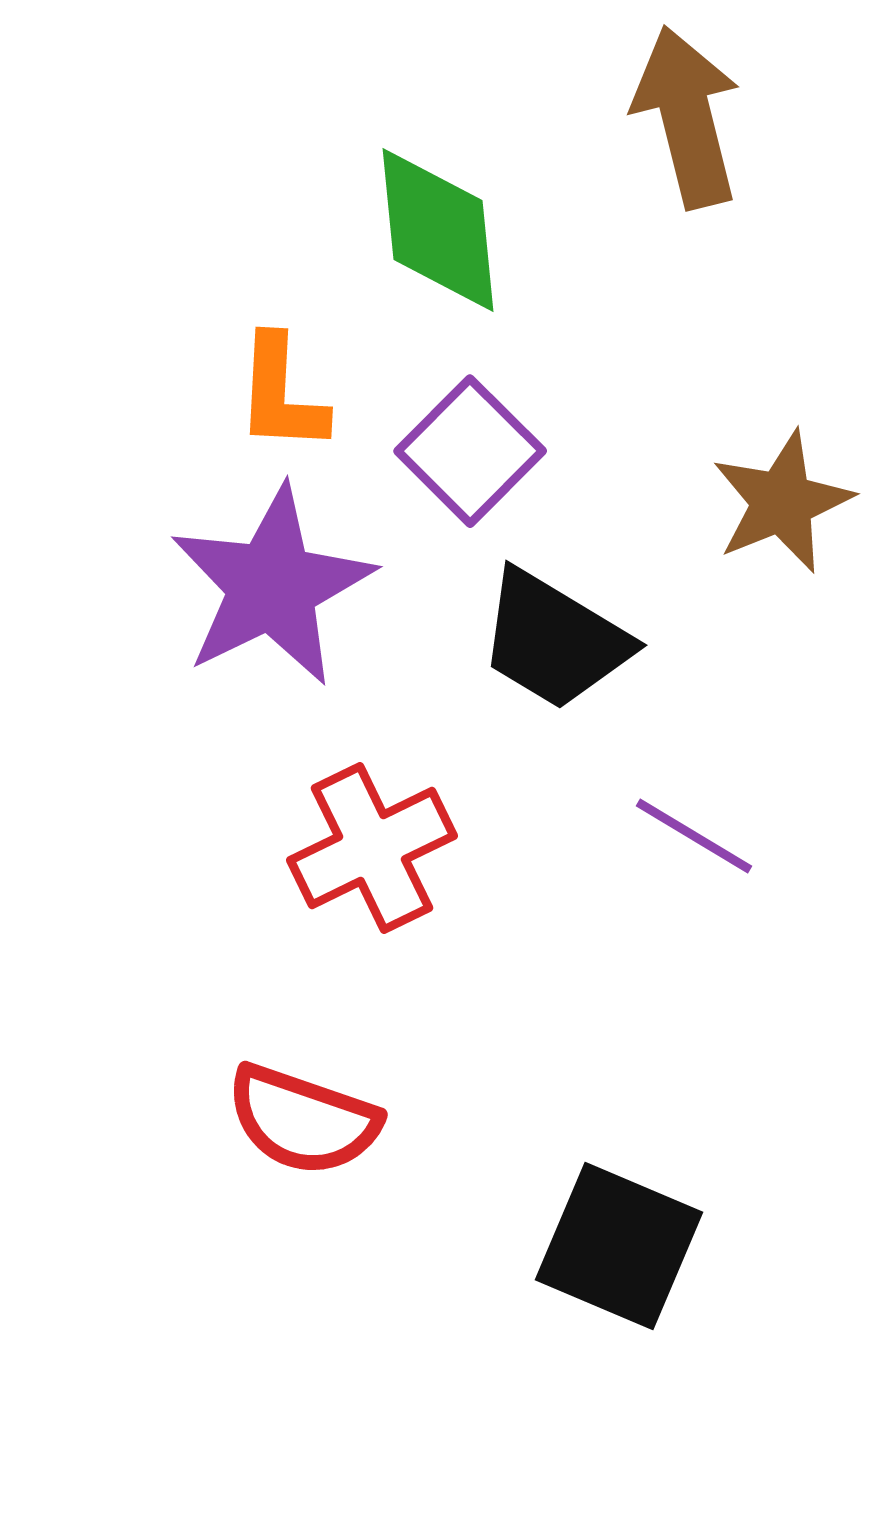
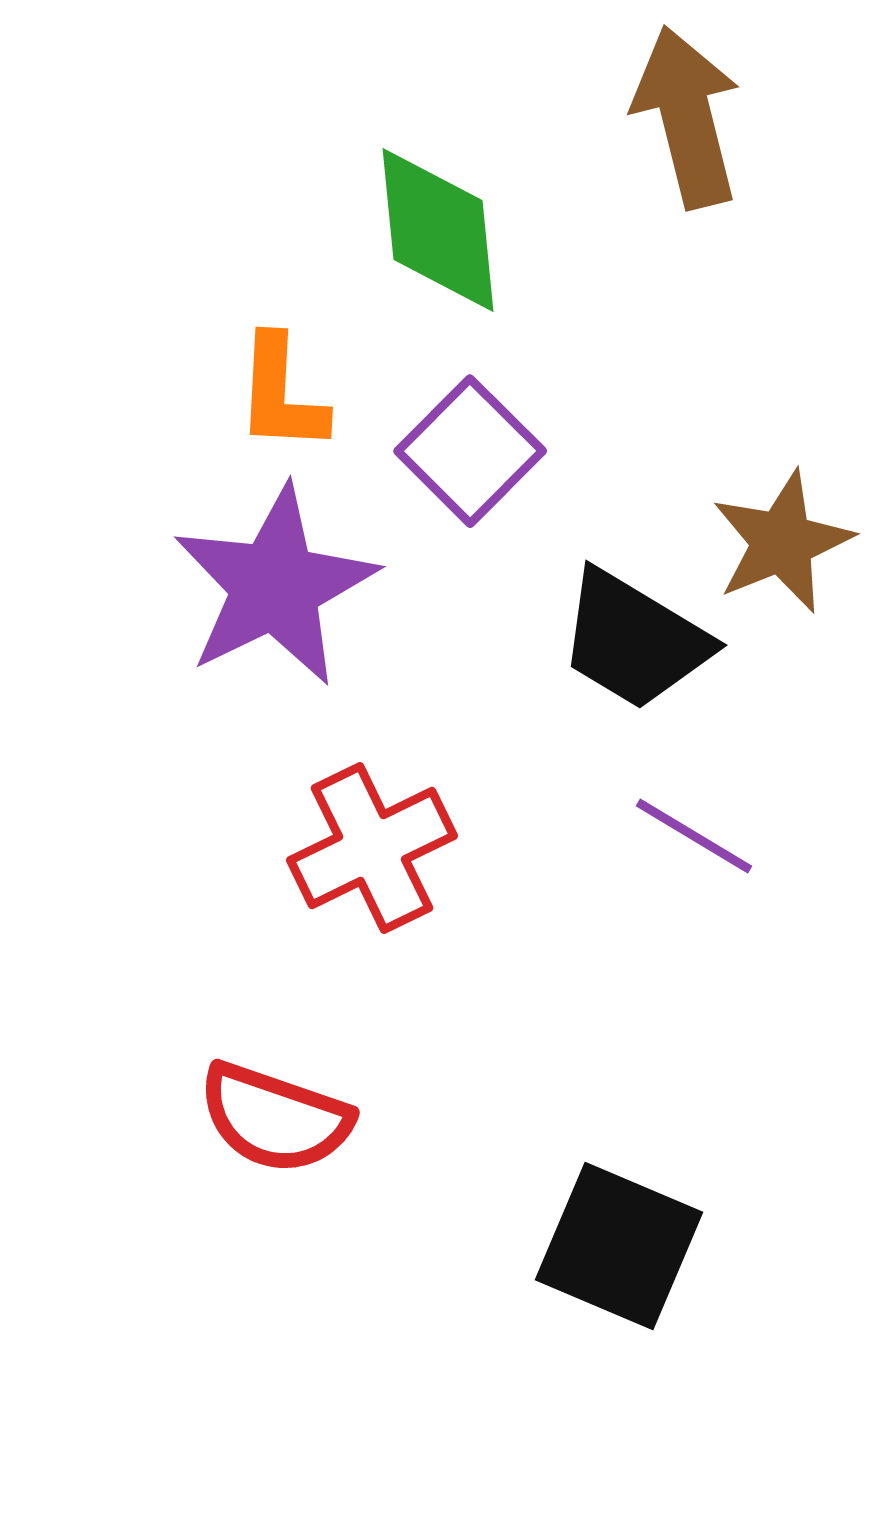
brown star: moved 40 px down
purple star: moved 3 px right
black trapezoid: moved 80 px right
red semicircle: moved 28 px left, 2 px up
